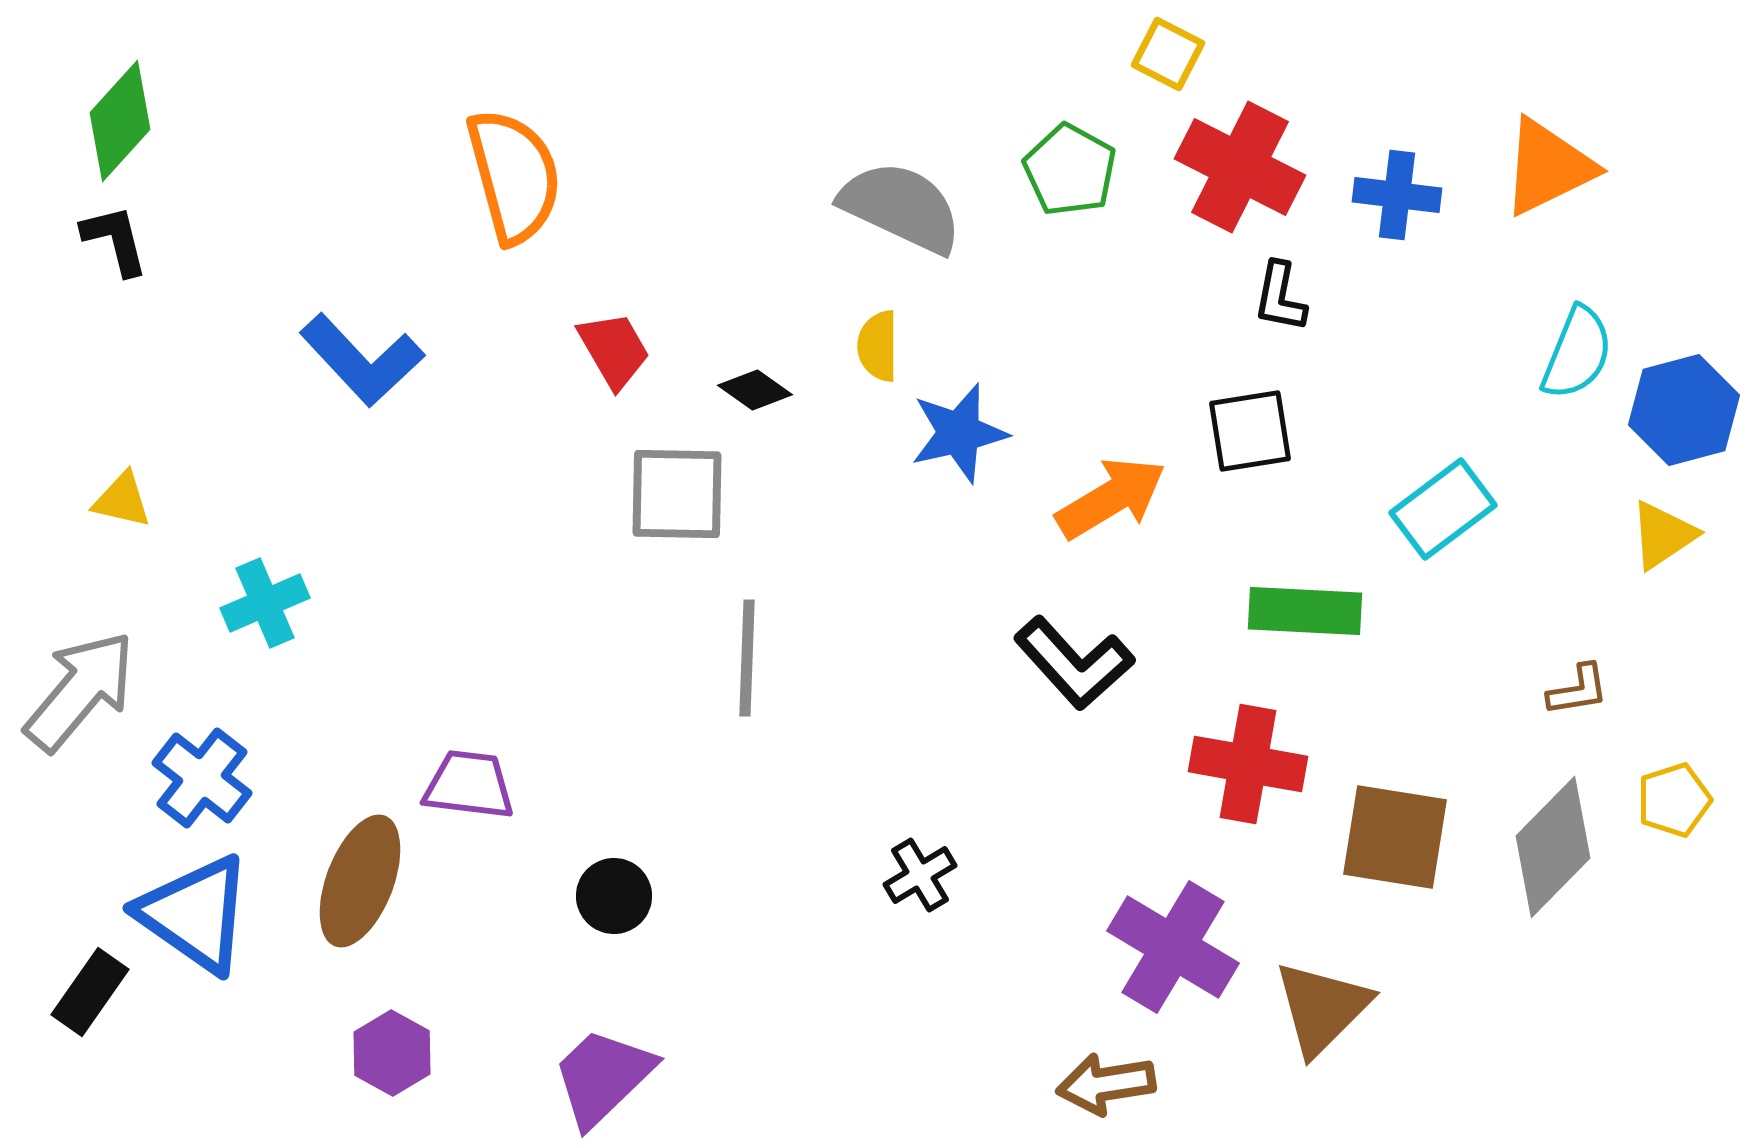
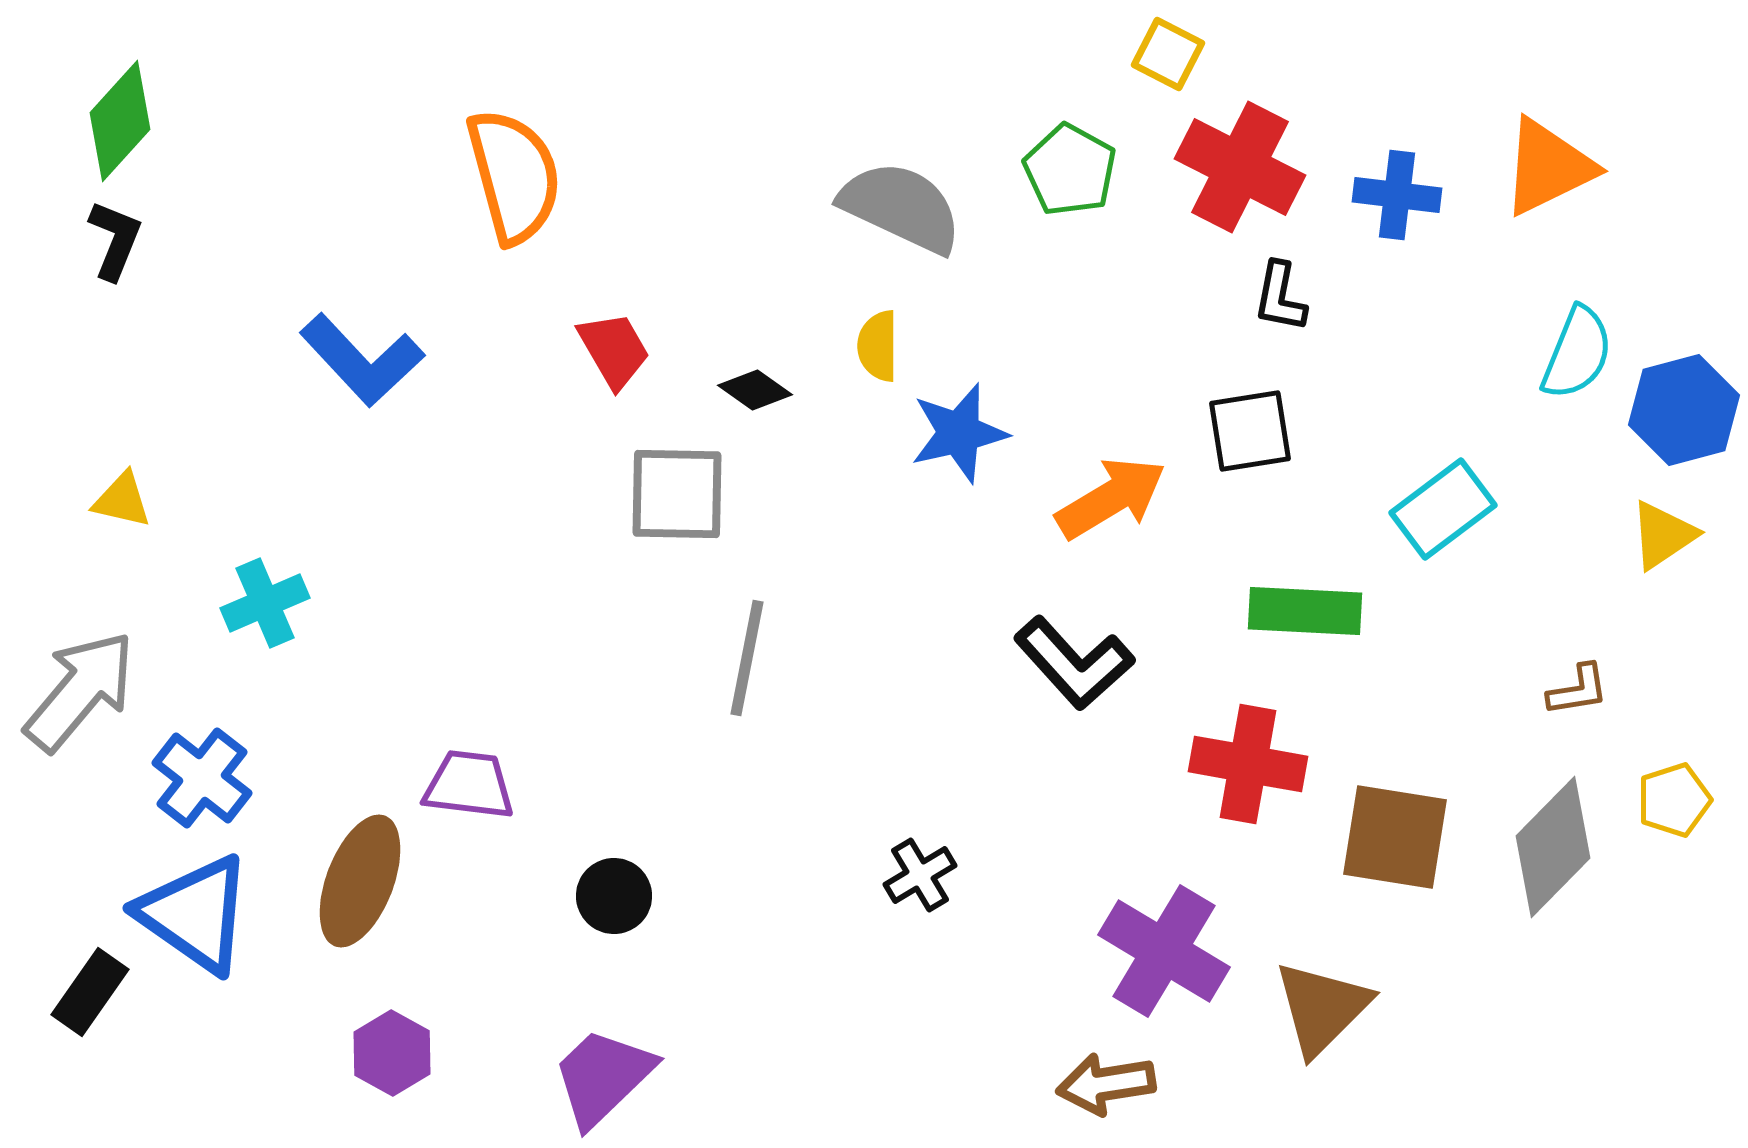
black L-shape at (115, 240): rotated 36 degrees clockwise
gray line at (747, 658): rotated 9 degrees clockwise
purple cross at (1173, 947): moved 9 px left, 4 px down
